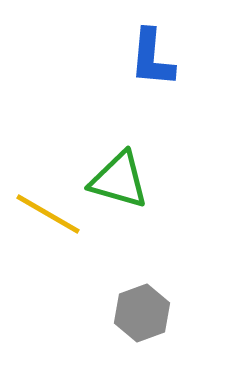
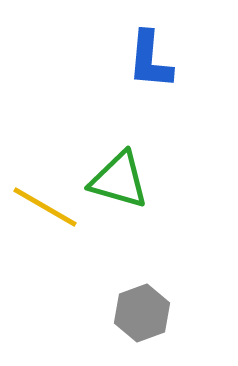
blue L-shape: moved 2 px left, 2 px down
yellow line: moved 3 px left, 7 px up
